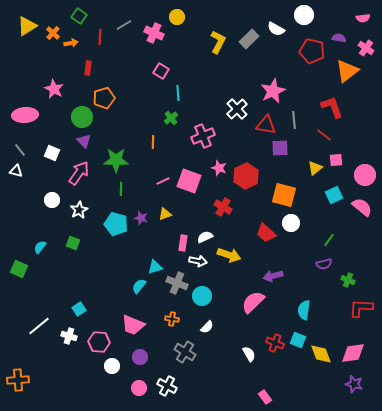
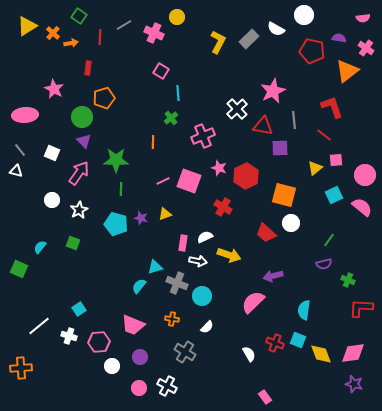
red triangle at (266, 125): moved 3 px left, 1 px down
pink hexagon at (99, 342): rotated 10 degrees counterclockwise
orange cross at (18, 380): moved 3 px right, 12 px up
